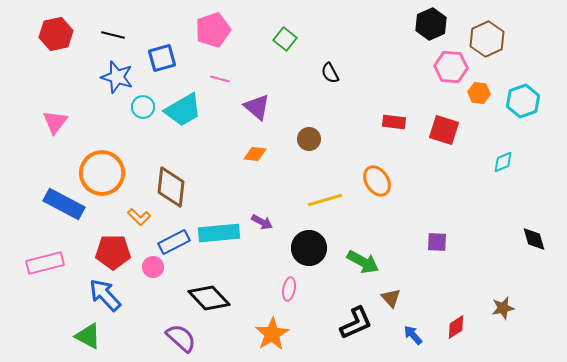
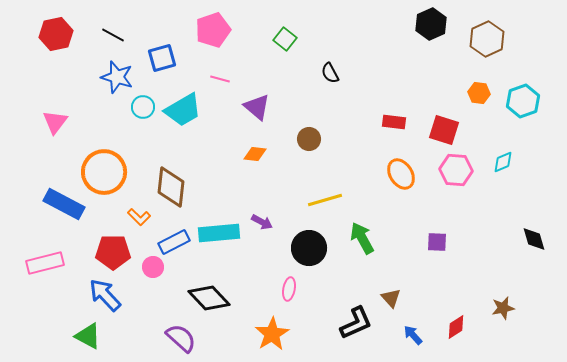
black line at (113, 35): rotated 15 degrees clockwise
pink hexagon at (451, 67): moved 5 px right, 103 px down
orange circle at (102, 173): moved 2 px right, 1 px up
orange ellipse at (377, 181): moved 24 px right, 7 px up
green arrow at (363, 262): moved 1 px left, 24 px up; rotated 148 degrees counterclockwise
